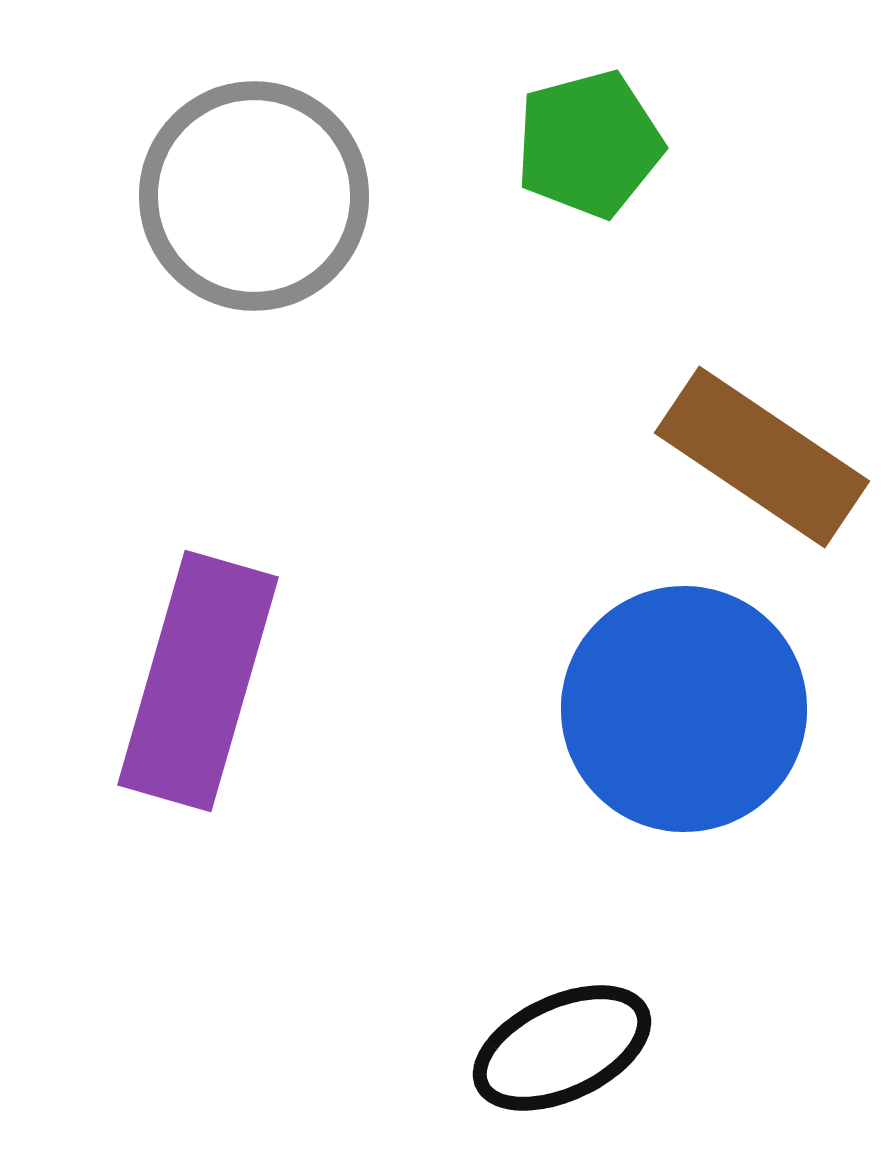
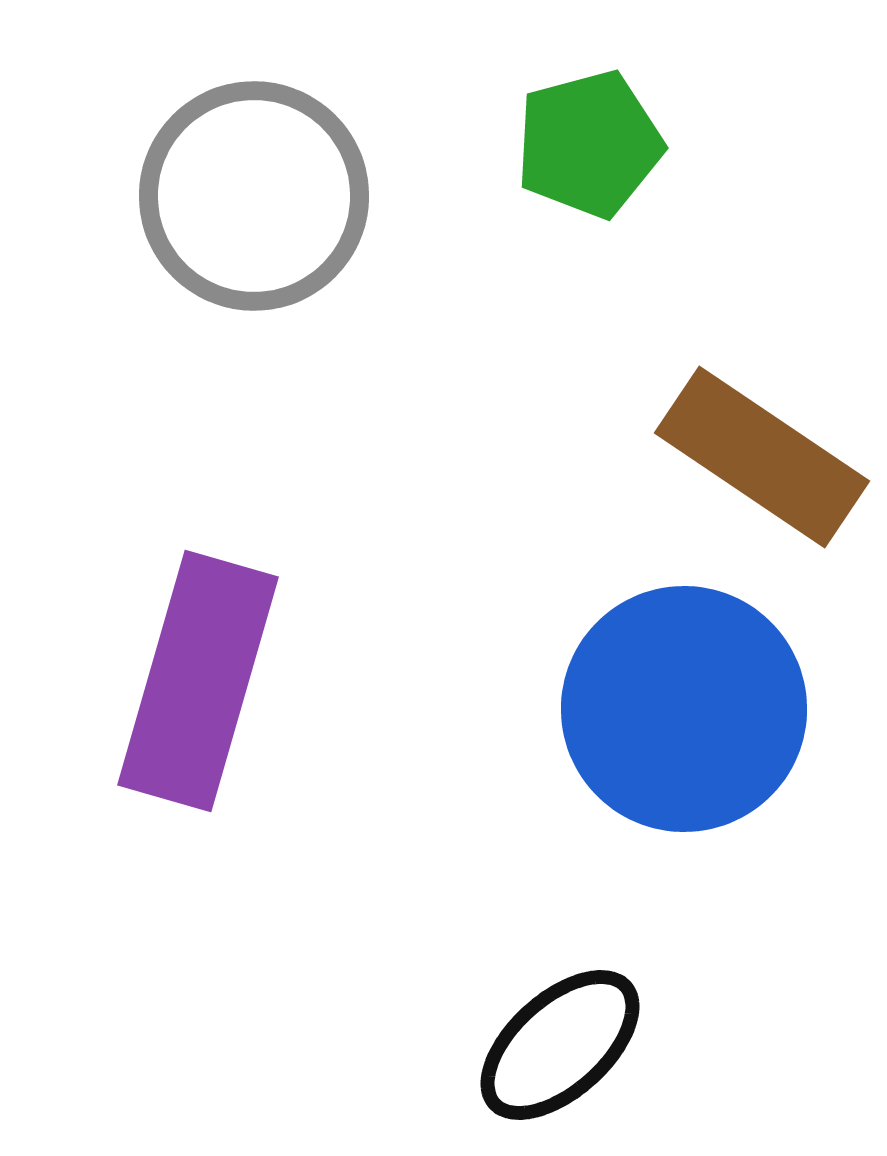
black ellipse: moved 2 px left, 3 px up; rotated 17 degrees counterclockwise
